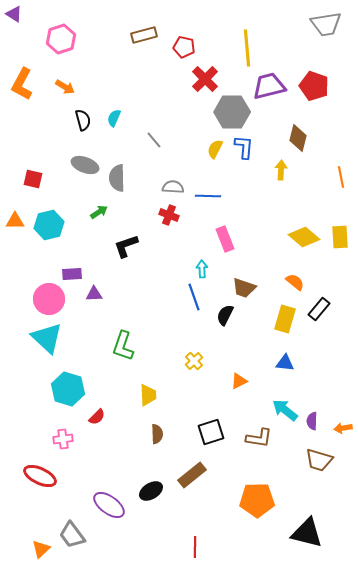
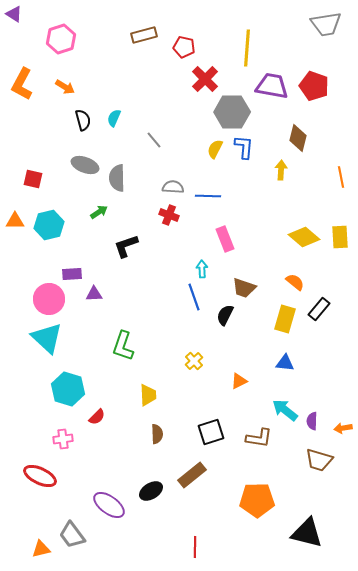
yellow line at (247, 48): rotated 9 degrees clockwise
purple trapezoid at (269, 86): moved 3 px right; rotated 24 degrees clockwise
orange triangle at (41, 549): rotated 30 degrees clockwise
